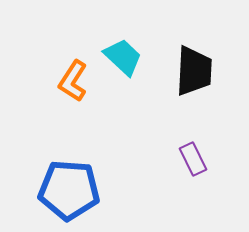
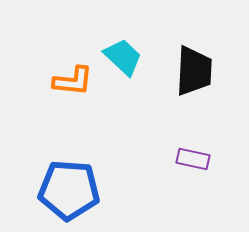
orange L-shape: rotated 117 degrees counterclockwise
purple rectangle: rotated 52 degrees counterclockwise
